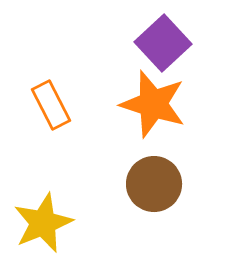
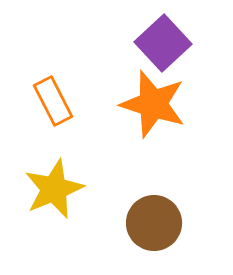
orange rectangle: moved 2 px right, 4 px up
brown circle: moved 39 px down
yellow star: moved 11 px right, 34 px up
